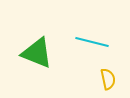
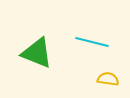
yellow semicircle: rotated 70 degrees counterclockwise
